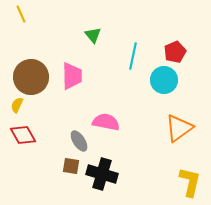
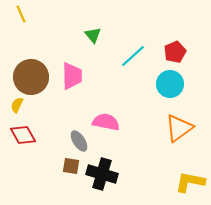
cyan line: rotated 36 degrees clockwise
cyan circle: moved 6 px right, 4 px down
yellow L-shape: rotated 92 degrees counterclockwise
